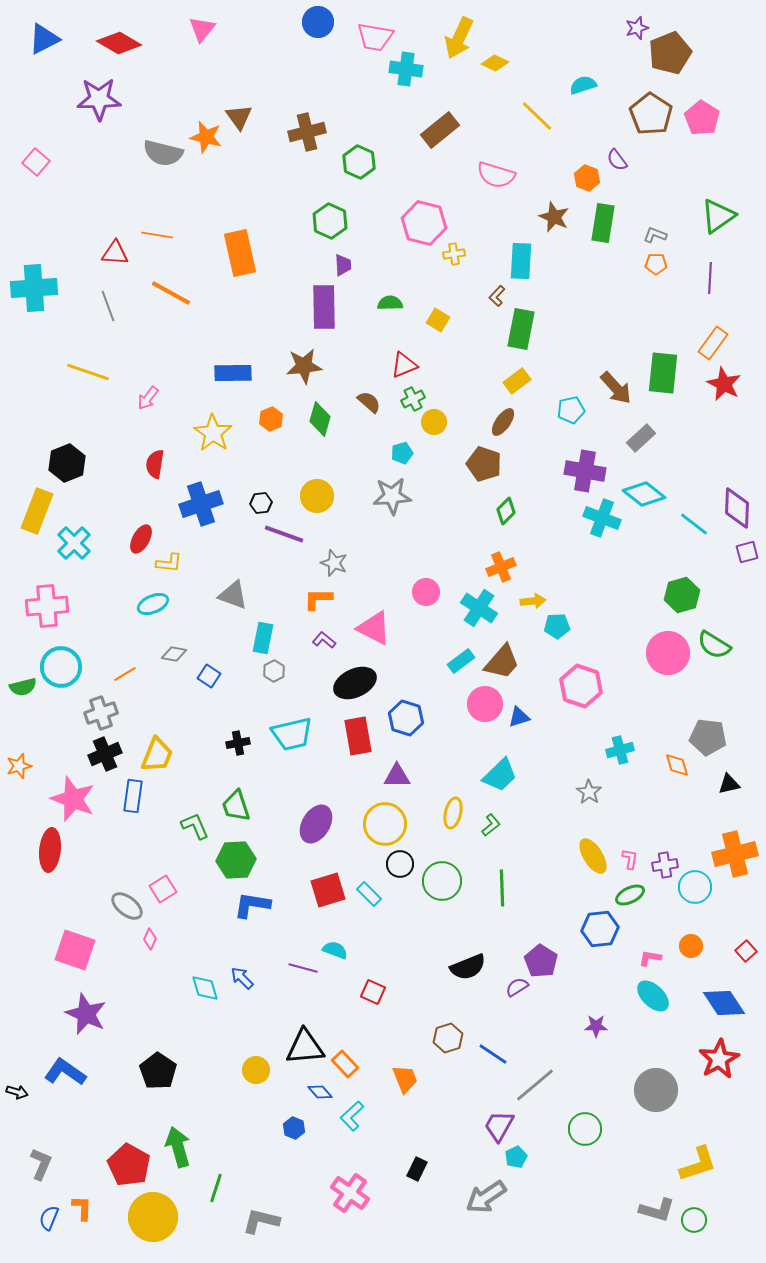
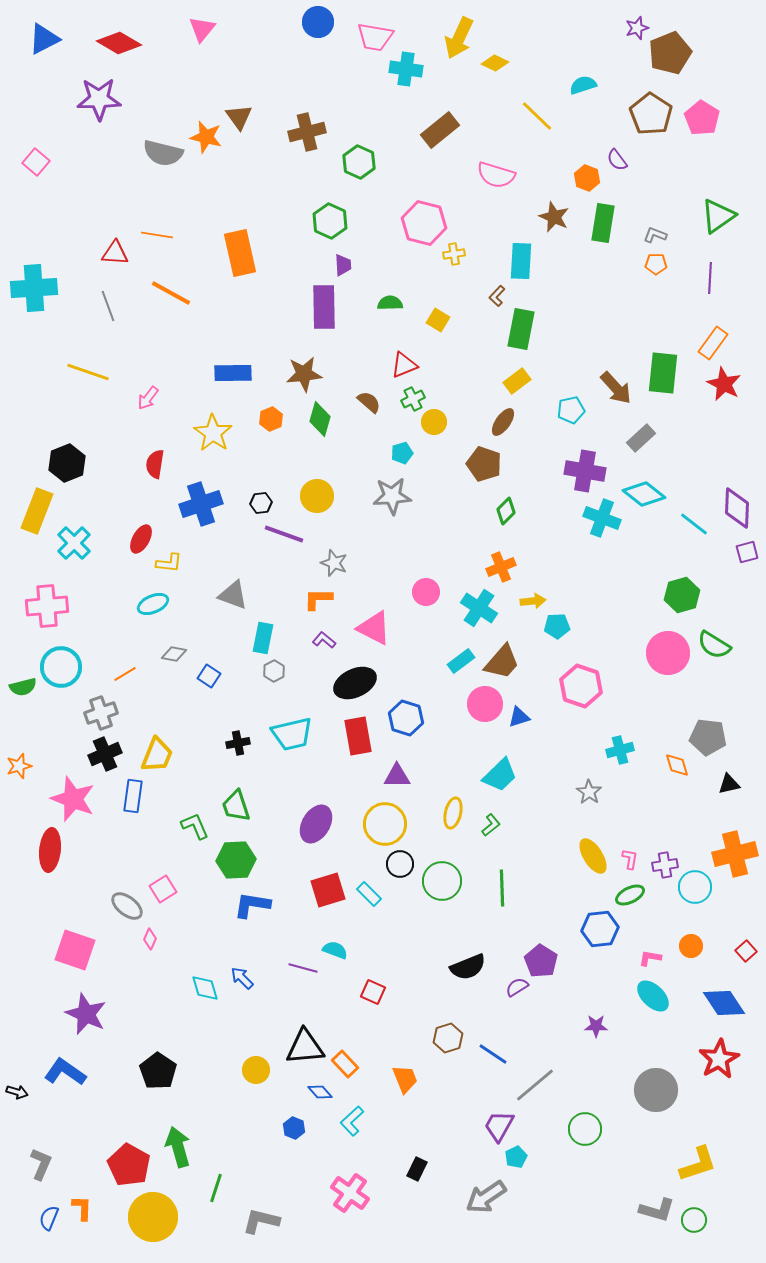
brown star at (304, 366): moved 8 px down
cyan L-shape at (352, 1116): moved 5 px down
